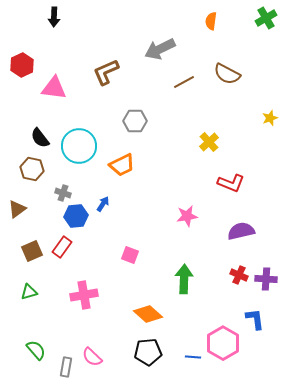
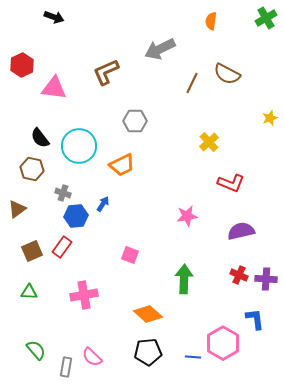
black arrow: rotated 72 degrees counterclockwise
brown line: moved 8 px right, 1 px down; rotated 35 degrees counterclockwise
green triangle: rotated 18 degrees clockwise
